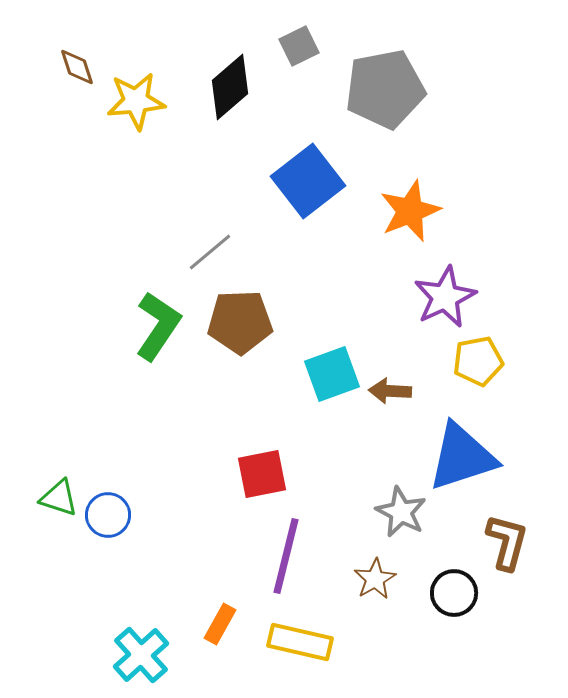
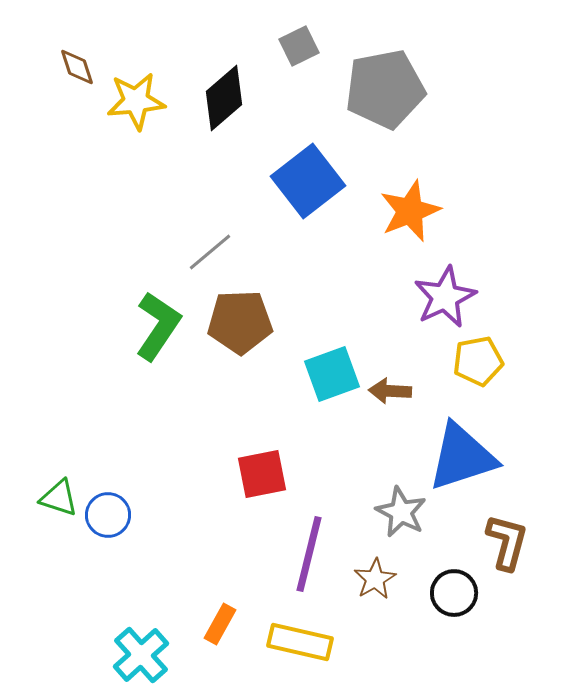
black diamond: moved 6 px left, 11 px down
purple line: moved 23 px right, 2 px up
